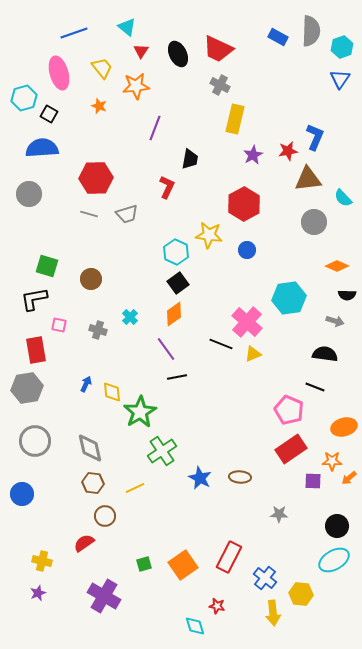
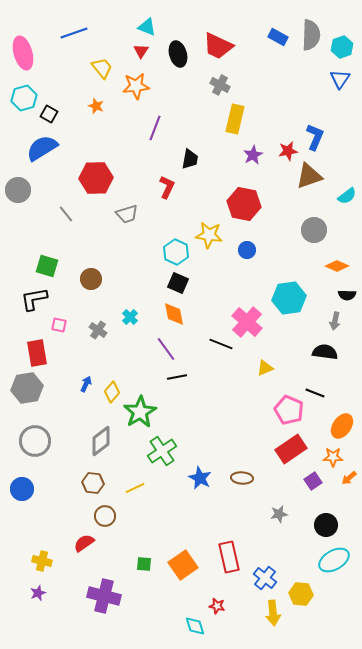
cyan triangle at (127, 27): moved 20 px right; rotated 18 degrees counterclockwise
gray semicircle at (311, 31): moved 4 px down
red trapezoid at (218, 49): moved 3 px up
black ellipse at (178, 54): rotated 10 degrees clockwise
pink ellipse at (59, 73): moved 36 px left, 20 px up
orange star at (99, 106): moved 3 px left
blue semicircle at (42, 148): rotated 28 degrees counterclockwise
brown triangle at (308, 179): moved 1 px right, 3 px up; rotated 12 degrees counterclockwise
gray circle at (29, 194): moved 11 px left, 4 px up
cyan semicircle at (343, 198): moved 4 px right, 2 px up; rotated 84 degrees counterclockwise
red hexagon at (244, 204): rotated 20 degrees counterclockwise
gray line at (89, 214): moved 23 px left; rotated 36 degrees clockwise
gray circle at (314, 222): moved 8 px down
black square at (178, 283): rotated 30 degrees counterclockwise
orange diamond at (174, 314): rotated 65 degrees counterclockwise
gray arrow at (335, 321): rotated 84 degrees clockwise
gray cross at (98, 330): rotated 18 degrees clockwise
red rectangle at (36, 350): moved 1 px right, 3 px down
yellow triangle at (253, 354): moved 12 px right, 14 px down
black semicircle at (325, 354): moved 2 px up
black line at (315, 387): moved 6 px down
yellow diamond at (112, 392): rotated 45 degrees clockwise
orange ellipse at (344, 427): moved 2 px left, 1 px up; rotated 40 degrees counterclockwise
gray diamond at (90, 448): moved 11 px right, 7 px up; rotated 64 degrees clockwise
orange star at (332, 461): moved 1 px right, 4 px up
brown ellipse at (240, 477): moved 2 px right, 1 px down
purple square at (313, 481): rotated 36 degrees counterclockwise
blue circle at (22, 494): moved 5 px up
gray star at (279, 514): rotated 12 degrees counterclockwise
black circle at (337, 526): moved 11 px left, 1 px up
red rectangle at (229, 557): rotated 40 degrees counterclockwise
green square at (144, 564): rotated 21 degrees clockwise
purple cross at (104, 596): rotated 16 degrees counterclockwise
